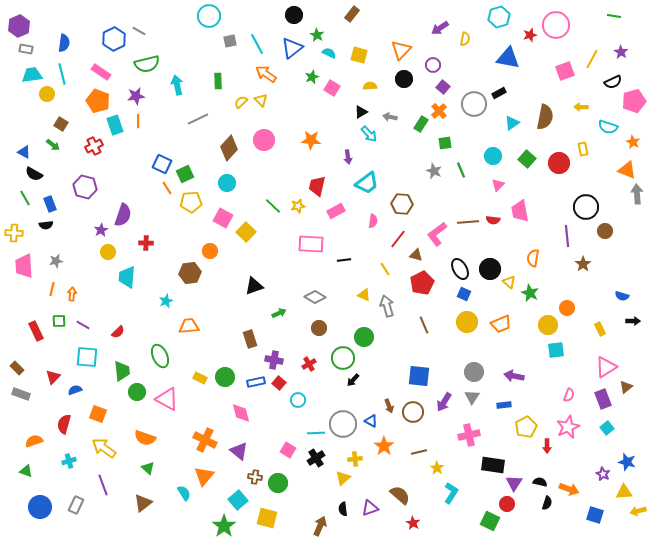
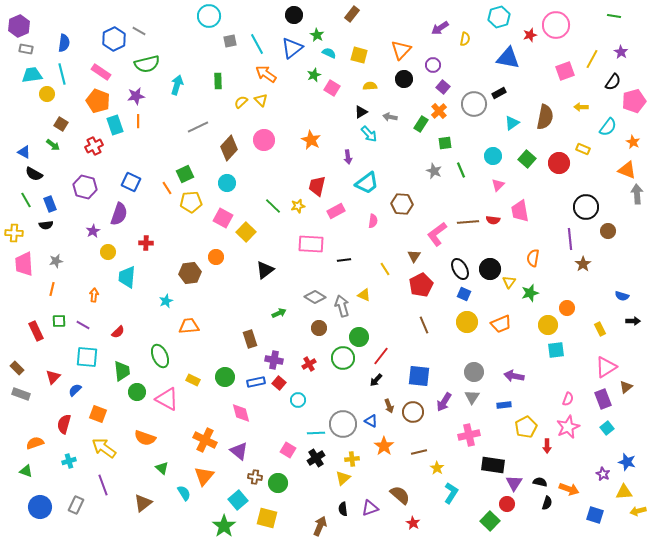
green star at (312, 77): moved 2 px right, 2 px up
black semicircle at (613, 82): rotated 30 degrees counterclockwise
cyan arrow at (177, 85): rotated 30 degrees clockwise
gray line at (198, 119): moved 8 px down
cyan semicircle at (608, 127): rotated 72 degrees counterclockwise
orange star at (311, 140): rotated 24 degrees clockwise
yellow rectangle at (583, 149): rotated 56 degrees counterclockwise
blue square at (162, 164): moved 31 px left, 18 px down
green line at (25, 198): moved 1 px right, 2 px down
purple semicircle at (123, 215): moved 4 px left, 1 px up
purple star at (101, 230): moved 8 px left, 1 px down
brown circle at (605, 231): moved 3 px right
purple line at (567, 236): moved 3 px right, 3 px down
red line at (398, 239): moved 17 px left, 117 px down
orange circle at (210, 251): moved 6 px right, 6 px down
brown triangle at (416, 255): moved 2 px left, 1 px down; rotated 48 degrees clockwise
pink trapezoid at (24, 266): moved 2 px up
yellow triangle at (509, 282): rotated 24 degrees clockwise
red pentagon at (422, 283): moved 1 px left, 2 px down
black triangle at (254, 286): moved 11 px right, 16 px up; rotated 18 degrees counterclockwise
green star at (530, 293): rotated 30 degrees clockwise
orange arrow at (72, 294): moved 22 px right, 1 px down
gray arrow at (387, 306): moved 45 px left
green circle at (364, 337): moved 5 px left
yellow rectangle at (200, 378): moved 7 px left, 2 px down
black arrow at (353, 380): moved 23 px right
blue semicircle at (75, 390): rotated 24 degrees counterclockwise
pink semicircle at (569, 395): moved 1 px left, 4 px down
orange semicircle at (34, 441): moved 1 px right, 2 px down
yellow cross at (355, 459): moved 3 px left
green triangle at (148, 468): moved 14 px right
green square at (490, 521): rotated 18 degrees clockwise
